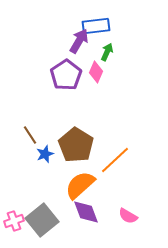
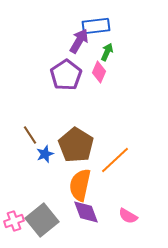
pink diamond: moved 3 px right
orange semicircle: rotated 36 degrees counterclockwise
